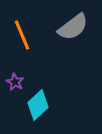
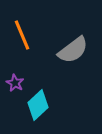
gray semicircle: moved 23 px down
purple star: moved 1 px down
